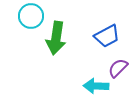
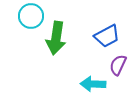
purple semicircle: moved 3 px up; rotated 20 degrees counterclockwise
cyan arrow: moved 3 px left, 2 px up
